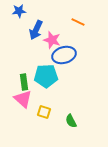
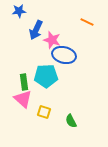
orange line: moved 9 px right
blue ellipse: rotated 30 degrees clockwise
